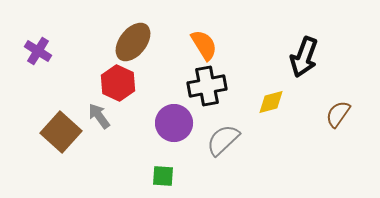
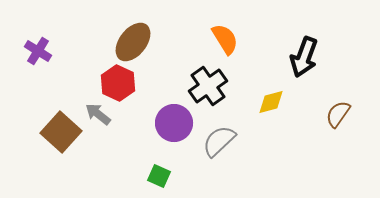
orange semicircle: moved 21 px right, 6 px up
black cross: moved 1 px right; rotated 24 degrees counterclockwise
gray arrow: moved 1 px left, 2 px up; rotated 16 degrees counterclockwise
gray semicircle: moved 4 px left, 1 px down
green square: moved 4 px left; rotated 20 degrees clockwise
